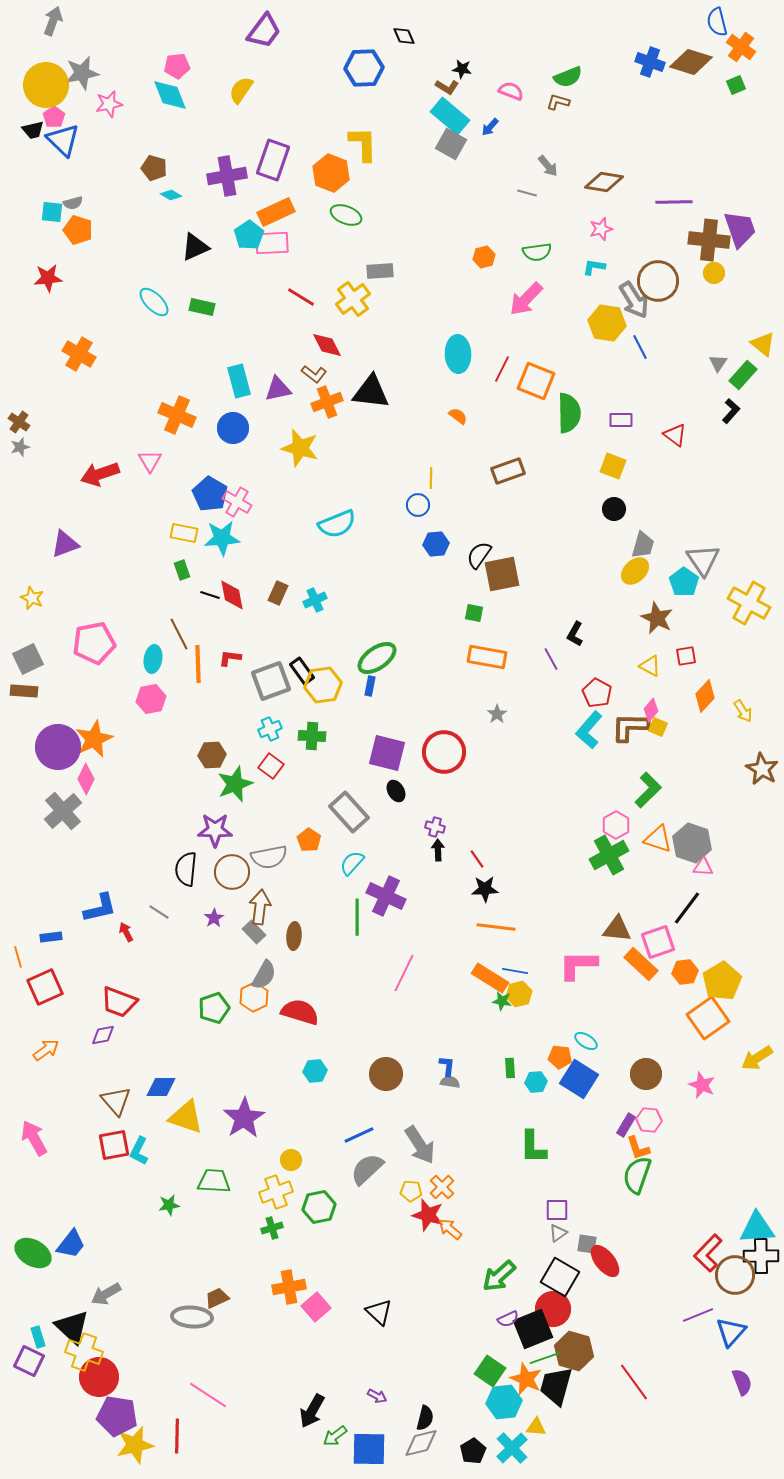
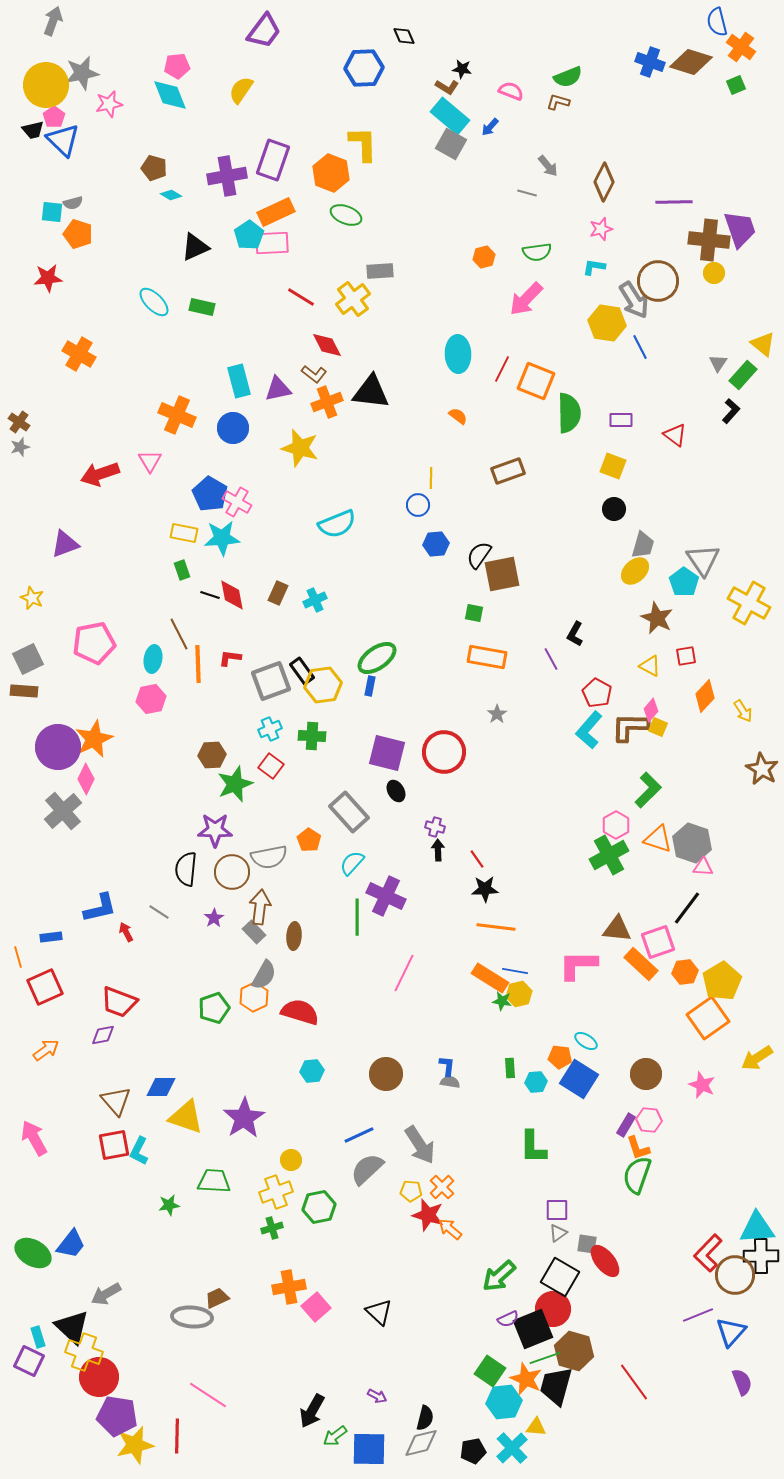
brown diamond at (604, 182): rotated 72 degrees counterclockwise
orange pentagon at (78, 230): moved 4 px down
cyan hexagon at (315, 1071): moved 3 px left
black pentagon at (473, 1451): rotated 20 degrees clockwise
